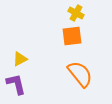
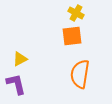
orange semicircle: rotated 132 degrees counterclockwise
